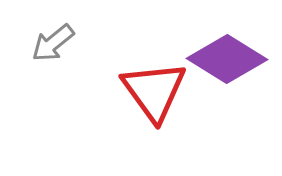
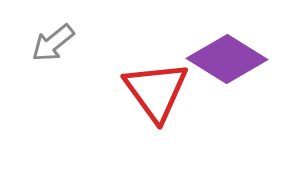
red triangle: moved 2 px right
